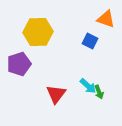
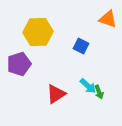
orange triangle: moved 2 px right
blue square: moved 9 px left, 5 px down
red triangle: rotated 20 degrees clockwise
